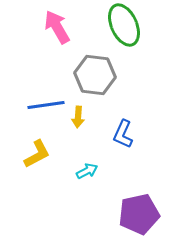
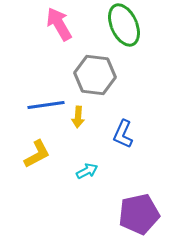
pink arrow: moved 2 px right, 3 px up
